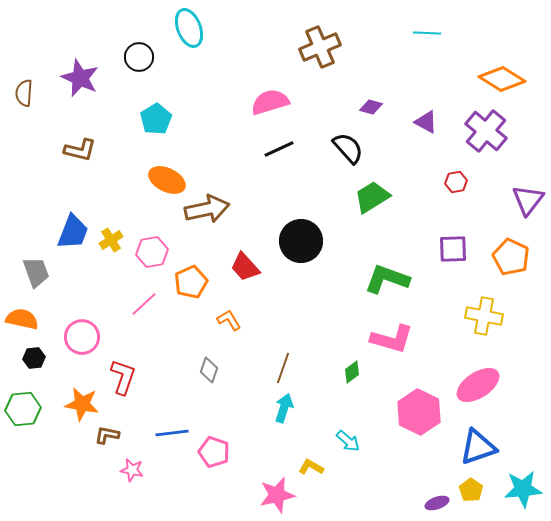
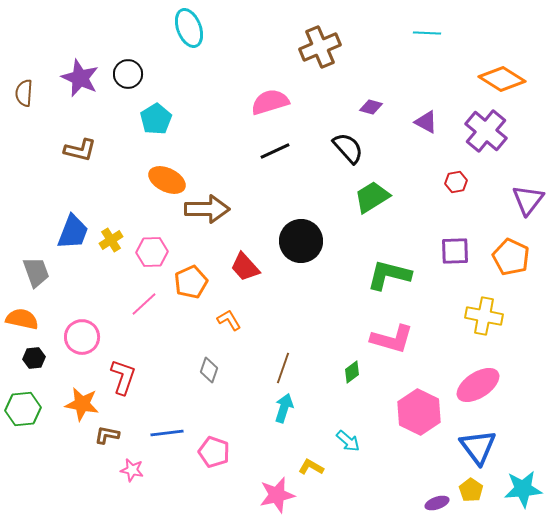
black circle at (139, 57): moved 11 px left, 17 px down
black line at (279, 149): moved 4 px left, 2 px down
brown arrow at (207, 209): rotated 12 degrees clockwise
purple square at (453, 249): moved 2 px right, 2 px down
pink hexagon at (152, 252): rotated 8 degrees clockwise
green L-shape at (387, 279): moved 2 px right, 4 px up; rotated 6 degrees counterclockwise
blue line at (172, 433): moved 5 px left
blue triangle at (478, 447): rotated 48 degrees counterclockwise
